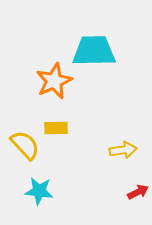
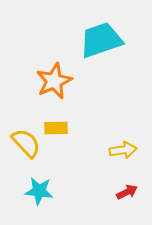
cyan trapezoid: moved 7 px right, 11 px up; rotated 18 degrees counterclockwise
yellow semicircle: moved 1 px right, 2 px up
red arrow: moved 11 px left
